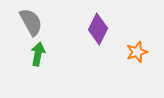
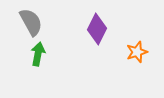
purple diamond: moved 1 px left
